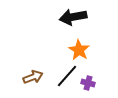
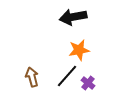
orange star: rotated 30 degrees clockwise
brown arrow: moved 1 px left; rotated 84 degrees counterclockwise
purple cross: rotated 24 degrees clockwise
